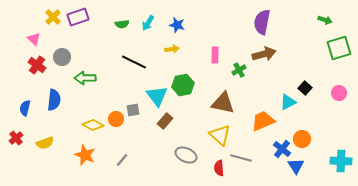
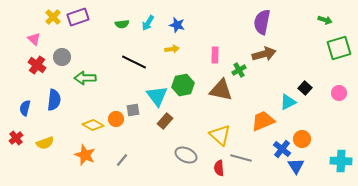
brown triangle at (223, 103): moved 2 px left, 13 px up
